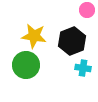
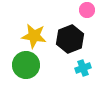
black hexagon: moved 2 px left, 2 px up
cyan cross: rotated 28 degrees counterclockwise
